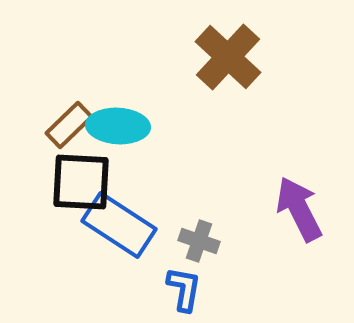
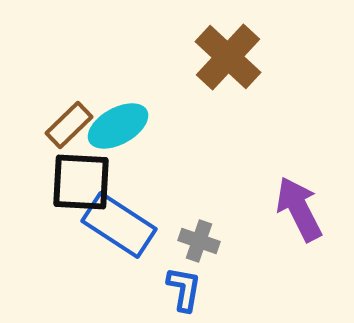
cyan ellipse: rotated 32 degrees counterclockwise
